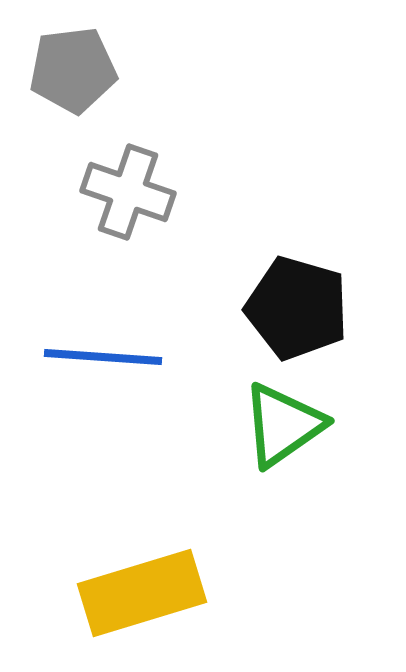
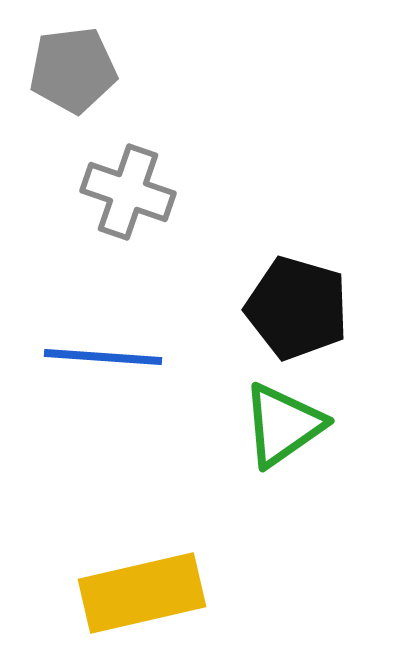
yellow rectangle: rotated 4 degrees clockwise
